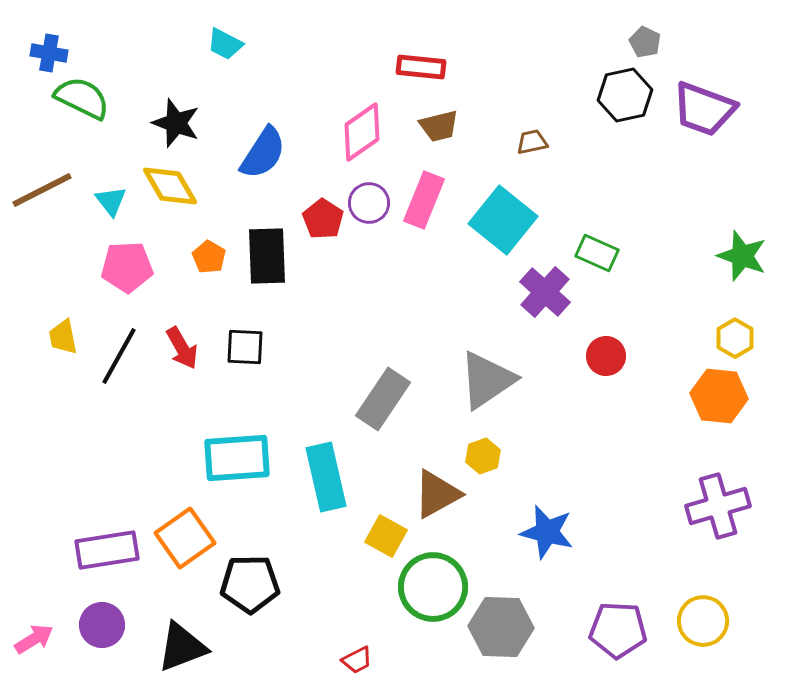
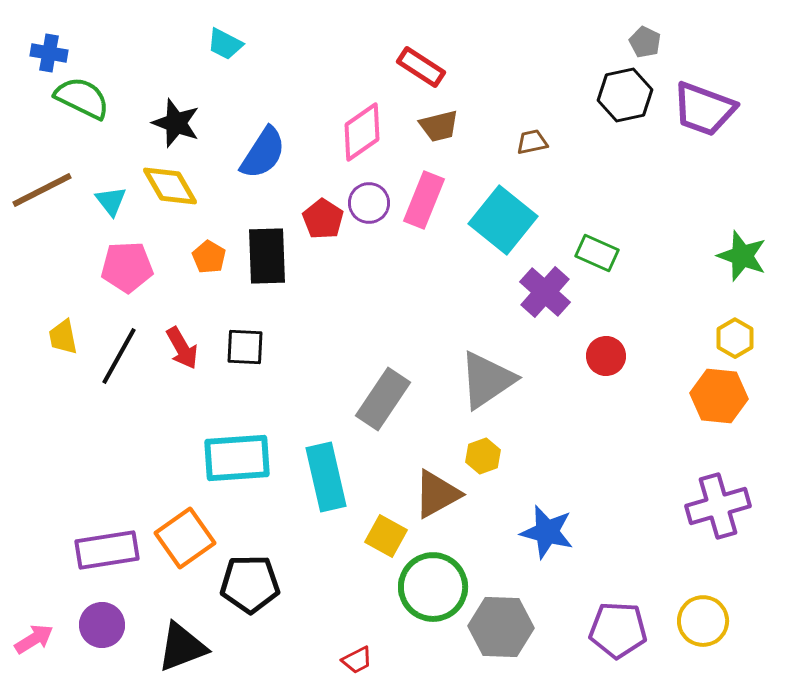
red rectangle at (421, 67): rotated 27 degrees clockwise
